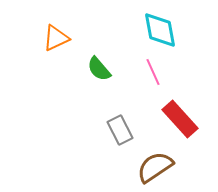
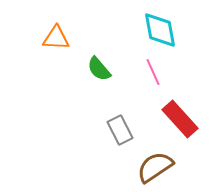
orange triangle: rotated 28 degrees clockwise
